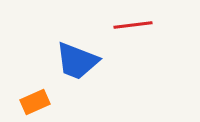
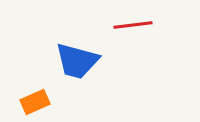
blue trapezoid: rotated 6 degrees counterclockwise
